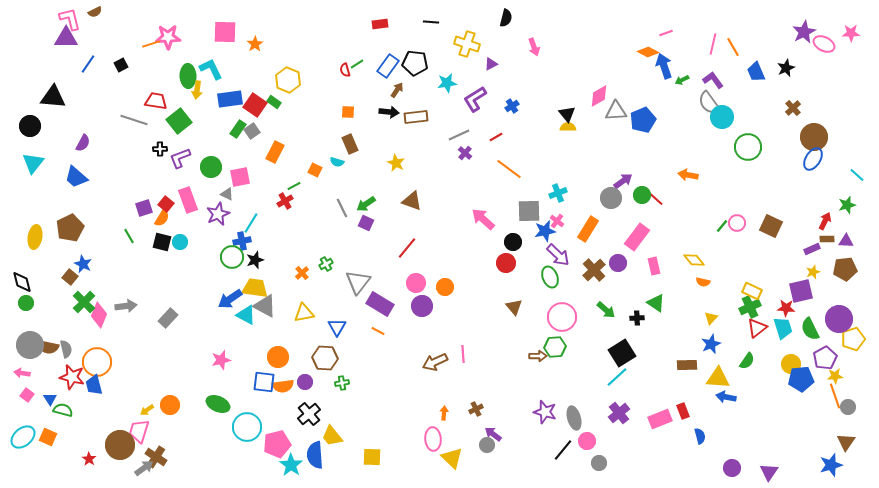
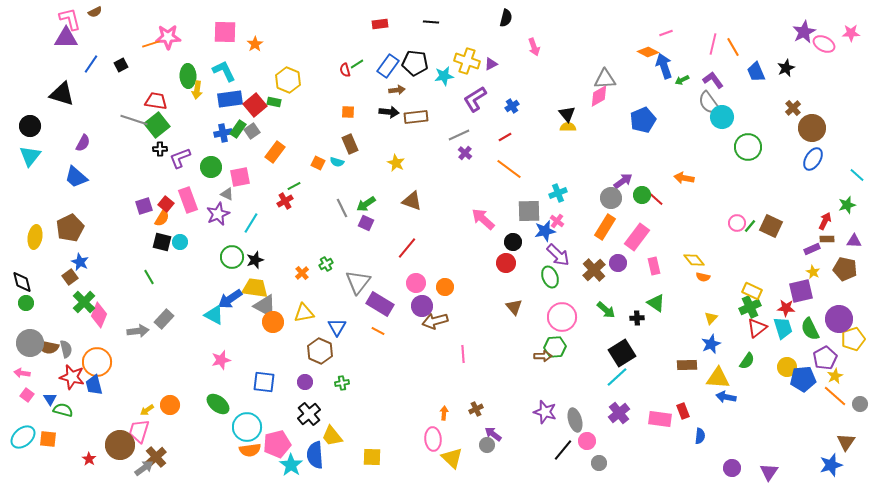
yellow cross at (467, 44): moved 17 px down
blue line at (88, 64): moved 3 px right
cyan L-shape at (211, 69): moved 13 px right, 2 px down
cyan star at (447, 83): moved 3 px left, 7 px up
brown arrow at (397, 90): rotated 49 degrees clockwise
black triangle at (53, 97): moved 9 px right, 3 px up; rotated 12 degrees clockwise
green rectangle at (274, 102): rotated 24 degrees counterclockwise
red square at (255, 105): rotated 15 degrees clockwise
gray triangle at (616, 111): moved 11 px left, 32 px up
green square at (179, 121): moved 22 px left, 4 px down
red line at (496, 137): moved 9 px right
brown circle at (814, 137): moved 2 px left, 9 px up
orange rectangle at (275, 152): rotated 10 degrees clockwise
cyan triangle at (33, 163): moved 3 px left, 7 px up
orange square at (315, 170): moved 3 px right, 7 px up
orange arrow at (688, 175): moved 4 px left, 3 px down
purple square at (144, 208): moved 2 px up
green line at (722, 226): moved 28 px right
orange rectangle at (588, 229): moved 17 px right, 2 px up
green line at (129, 236): moved 20 px right, 41 px down
blue cross at (242, 241): moved 19 px left, 108 px up
purple triangle at (846, 241): moved 8 px right
blue star at (83, 264): moved 3 px left, 2 px up
brown pentagon at (845, 269): rotated 20 degrees clockwise
yellow star at (813, 272): rotated 24 degrees counterclockwise
brown square at (70, 277): rotated 14 degrees clockwise
orange semicircle at (703, 282): moved 5 px up
gray arrow at (126, 306): moved 12 px right, 25 px down
cyan triangle at (246, 315): moved 32 px left
gray rectangle at (168, 318): moved 4 px left, 1 px down
gray circle at (30, 345): moved 2 px up
brown arrow at (538, 356): moved 5 px right
orange circle at (278, 357): moved 5 px left, 35 px up
brown hexagon at (325, 358): moved 5 px left, 7 px up; rotated 20 degrees clockwise
brown arrow at (435, 362): moved 41 px up; rotated 10 degrees clockwise
yellow circle at (791, 364): moved 4 px left, 3 px down
yellow star at (835, 376): rotated 21 degrees counterclockwise
blue pentagon at (801, 379): moved 2 px right
orange semicircle at (283, 386): moved 33 px left, 64 px down
orange line at (835, 396): rotated 30 degrees counterclockwise
green ellipse at (218, 404): rotated 15 degrees clockwise
gray circle at (848, 407): moved 12 px right, 3 px up
gray ellipse at (574, 418): moved 1 px right, 2 px down
pink rectangle at (660, 419): rotated 30 degrees clockwise
blue semicircle at (700, 436): rotated 21 degrees clockwise
orange square at (48, 437): moved 2 px down; rotated 18 degrees counterclockwise
brown cross at (156, 457): rotated 15 degrees clockwise
